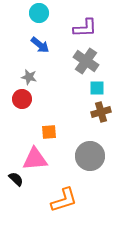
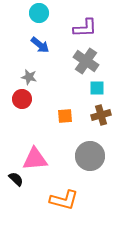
brown cross: moved 3 px down
orange square: moved 16 px right, 16 px up
orange L-shape: rotated 32 degrees clockwise
